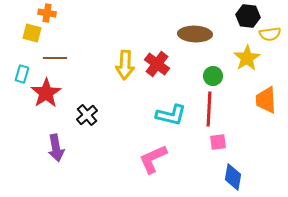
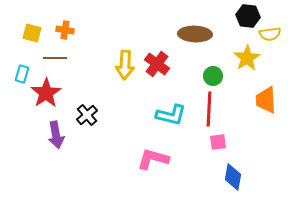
orange cross: moved 18 px right, 17 px down
purple arrow: moved 13 px up
pink L-shape: rotated 40 degrees clockwise
